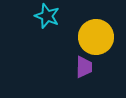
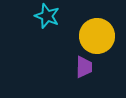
yellow circle: moved 1 px right, 1 px up
